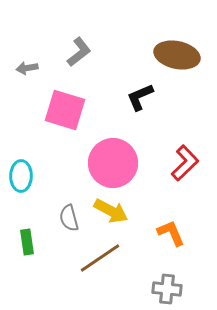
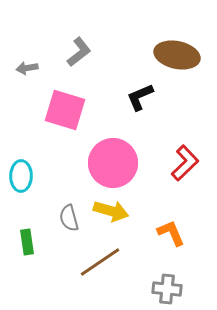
yellow arrow: rotated 12 degrees counterclockwise
brown line: moved 4 px down
